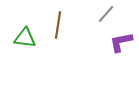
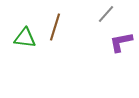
brown line: moved 3 px left, 2 px down; rotated 8 degrees clockwise
